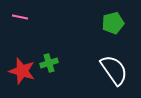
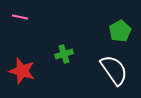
green pentagon: moved 7 px right, 8 px down; rotated 15 degrees counterclockwise
green cross: moved 15 px right, 9 px up
